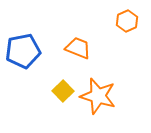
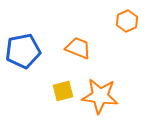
yellow square: rotated 30 degrees clockwise
orange star: moved 2 px right; rotated 9 degrees counterclockwise
